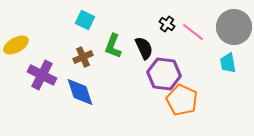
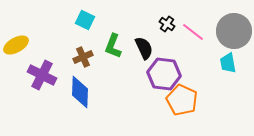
gray circle: moved 4 px down
blue diamond: rotated 20 degrees clockwise
